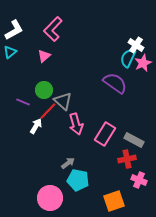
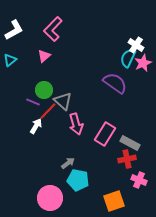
cyan triangle: moved 8 px down
purple line: moved 10 px right
gray rectangle: moved 4 px left, 3 px down
